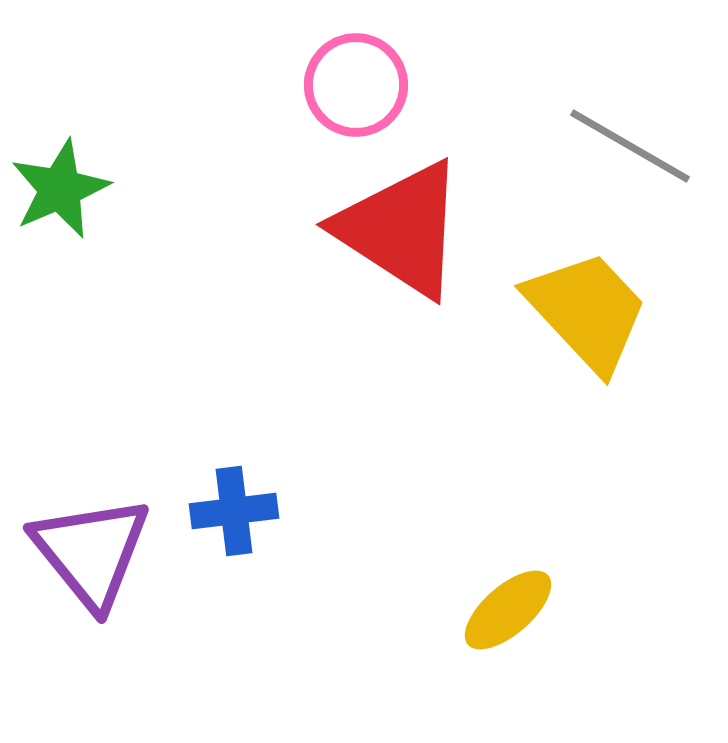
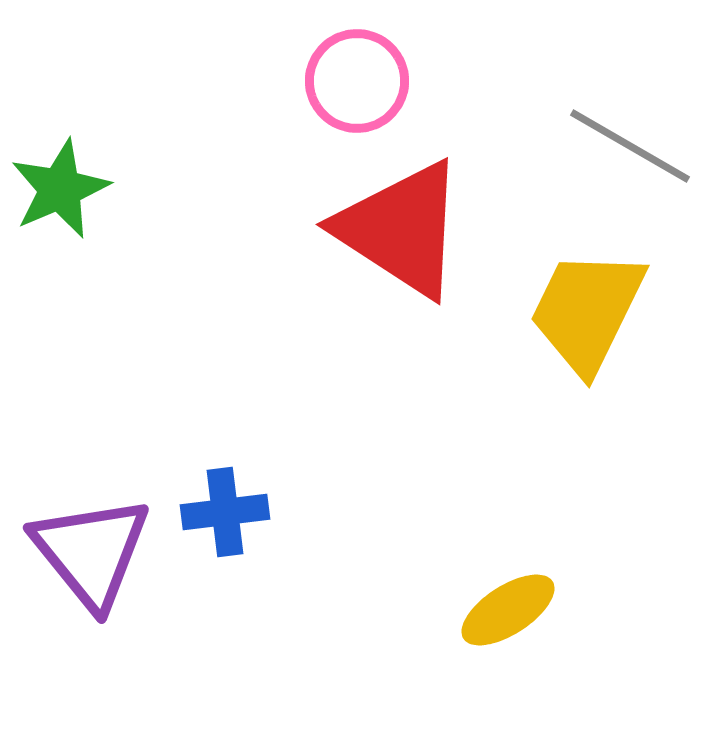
pink circle: moved 1 px right, 4 px up
yellow trapezoid: rotated 111 degrees counterclockwise
blue cross: moved 9 px left, 1 px down
yellow ellipse: rotated 8 degrees clockwise
